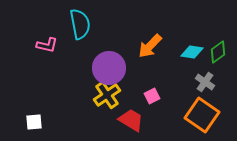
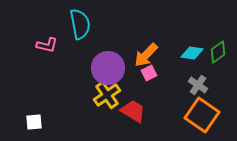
orange arrow: moved 4 px left, 9 px down
cyan diamond: moved 1 px down
purple circle: moved 1 px left
gray cross: moved 7 px left, 3 px down
pink square: moved 3 px left, 23 px up
red trapezoid: moved 2 px right, 9 px up
